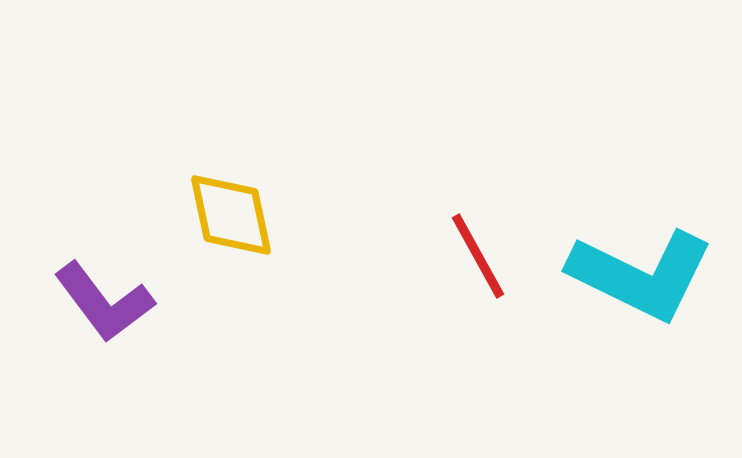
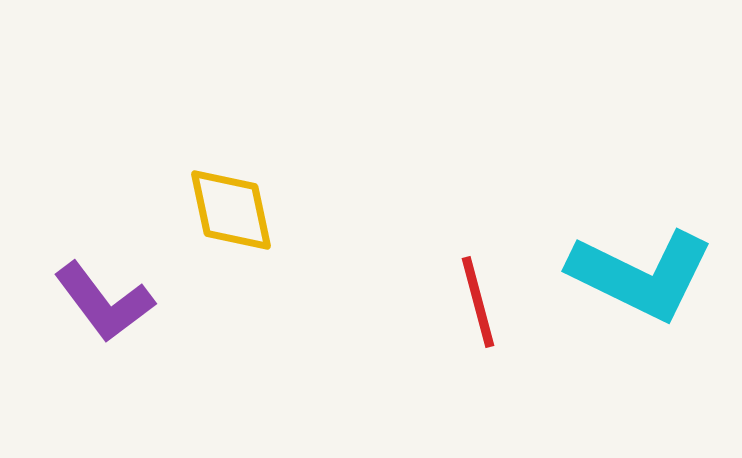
yellow diamond: moved 5 px up
red line: moved 46 px down; rotated 14 degrees clockwise
